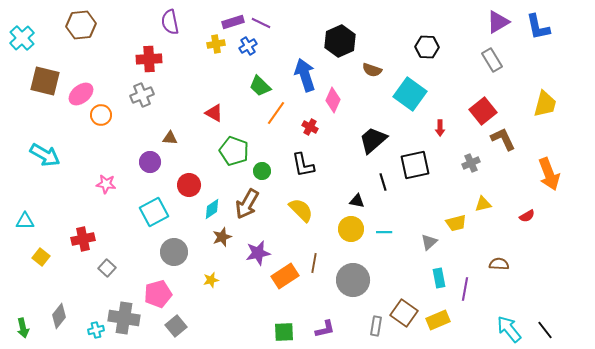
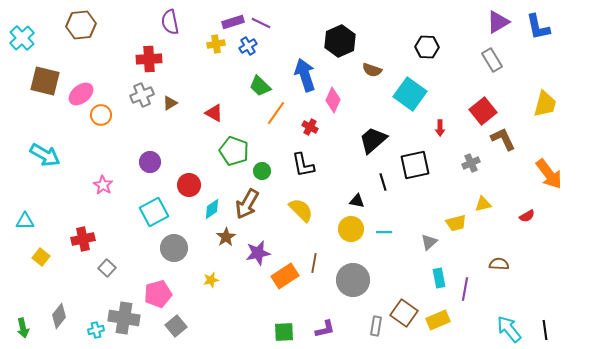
brown triangle at (170, 138): moved 35 px up; rotated 35 degrees counterclockwise
orange arrow at (549, 174): rotated 16 degrees counterclockwise
pink star at (106, 184): moved 3 px left, 1 px down; rotated 24 degrees clockwise
brown star at (222, 237): moved 4 px right; rotated 12 degrees counterclockwise
gray circle at (174, 252): moved 4 px up
black line at (545, 330): rotated 30 degrees clockwise
